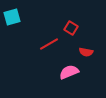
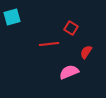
red line: rotated 24 degrees clockwise
red semicircle: rotated 112 degrees clockwise
